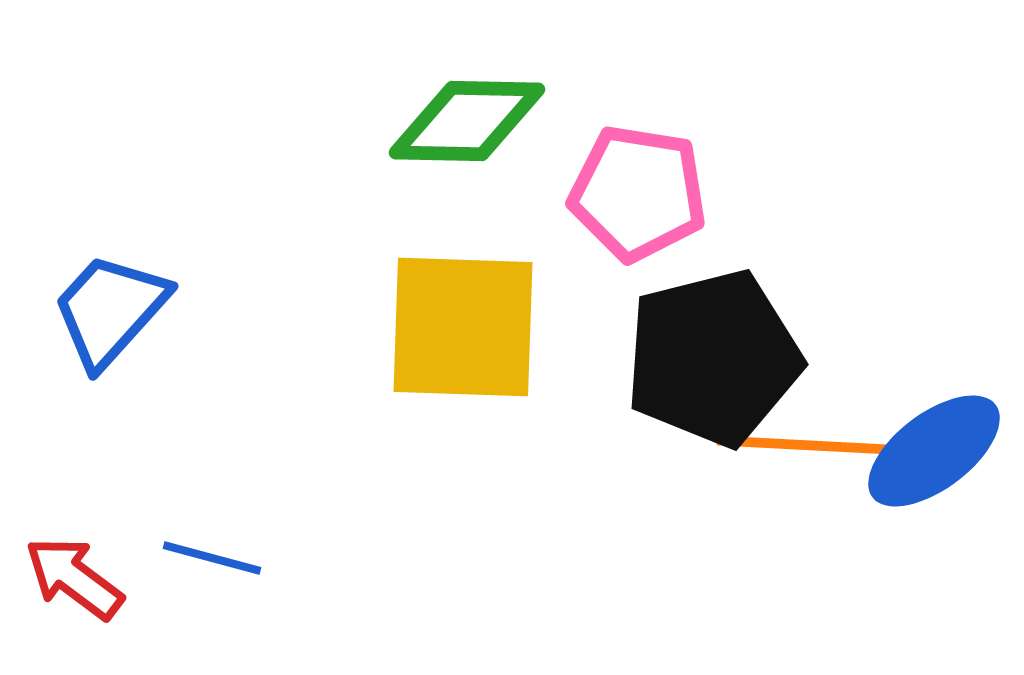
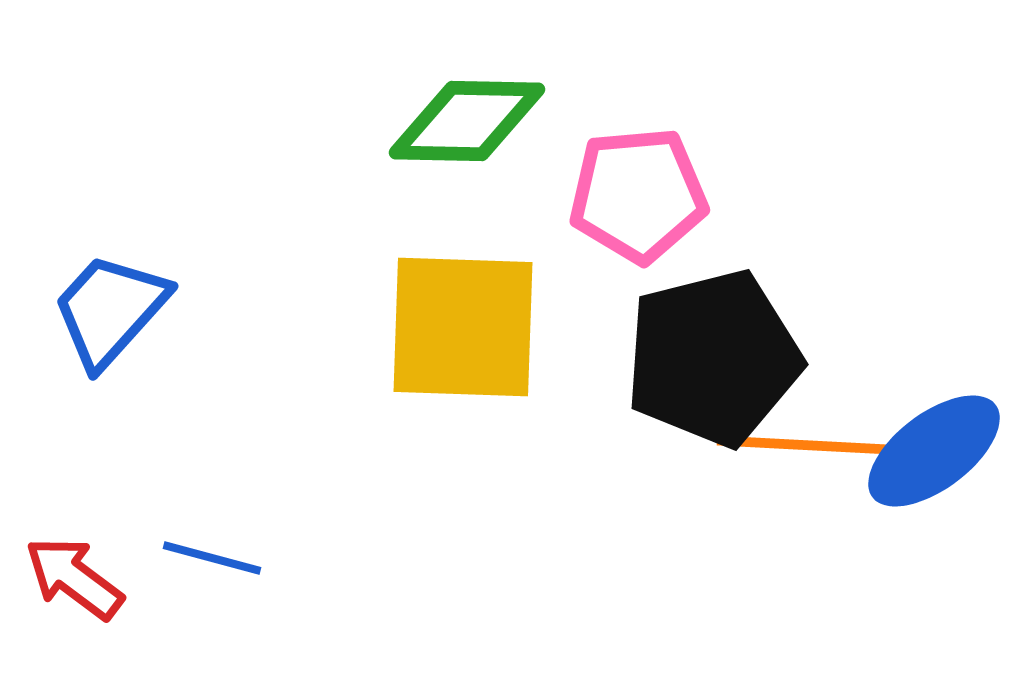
pink pentagon: moved 2 px down; rotated 14 degrees counterclockwise
